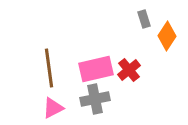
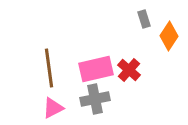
orange diamond: moved 2 px right
red cross: rotated 10 degrees counterclockwise
